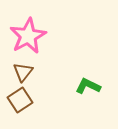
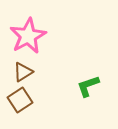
brown triangle: rotated 20 degrees clockwise
green L-shape: rotated 45 degrees counterclockwise
